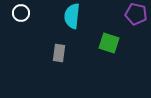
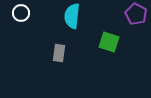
purple pentagon: rotated 15 degrees clockwise
green square: moved 1 px up
